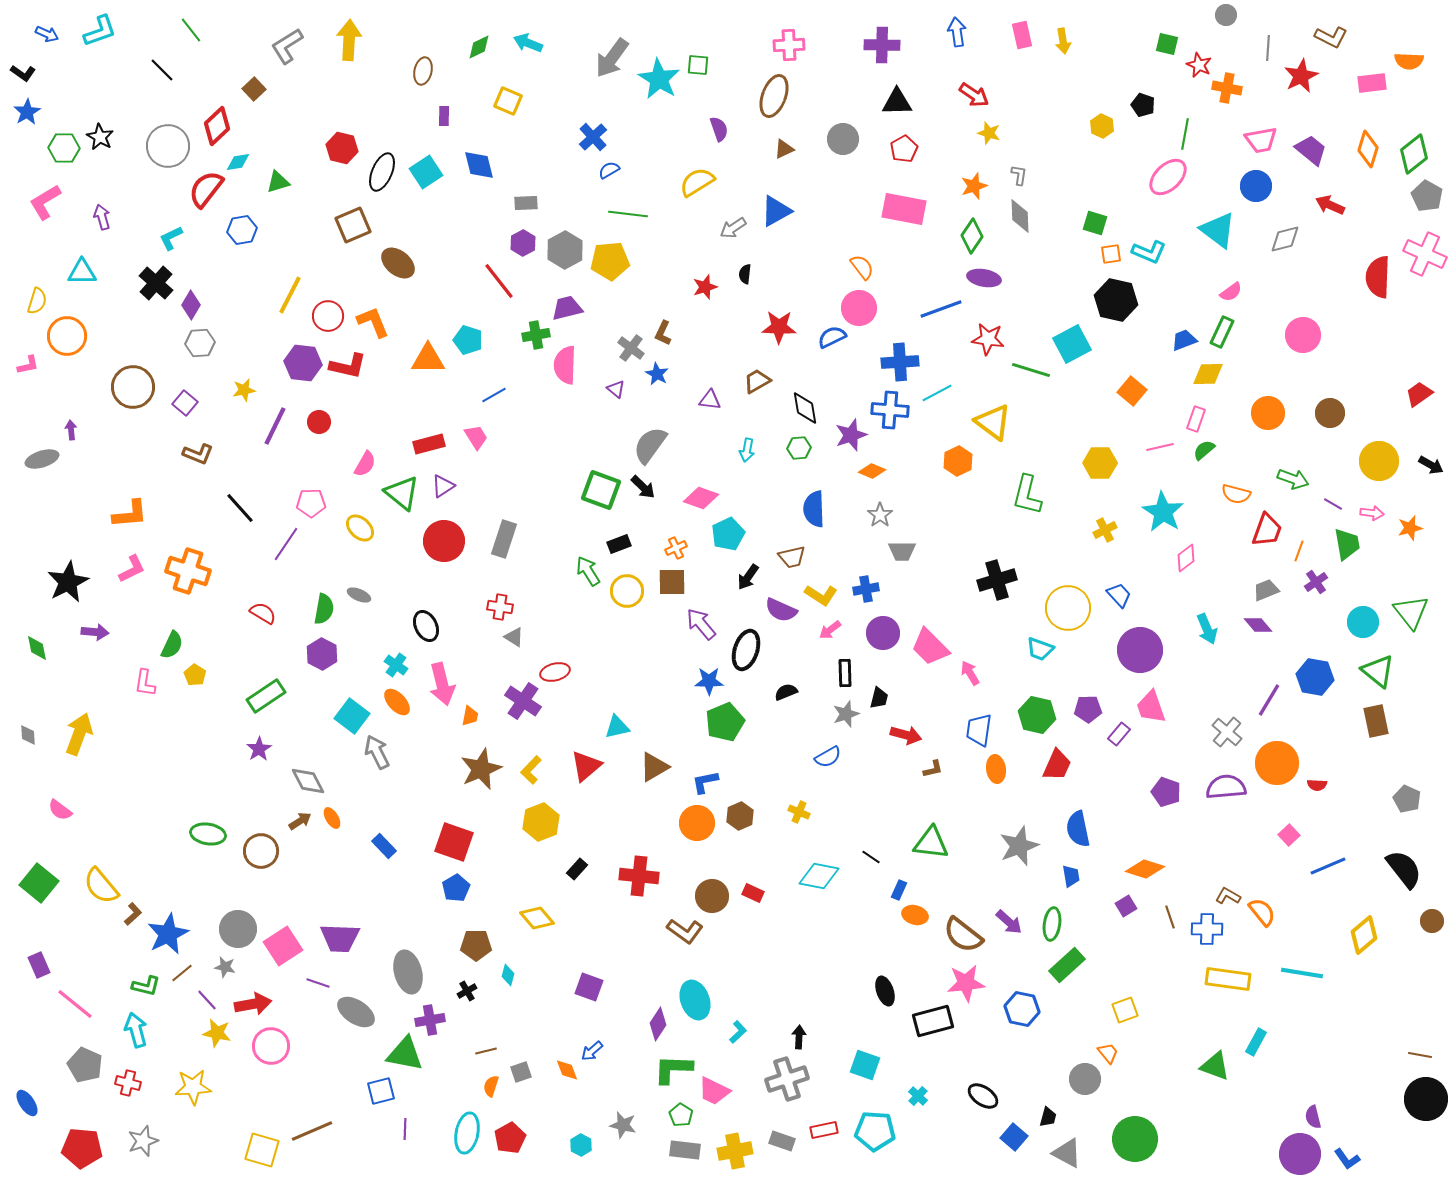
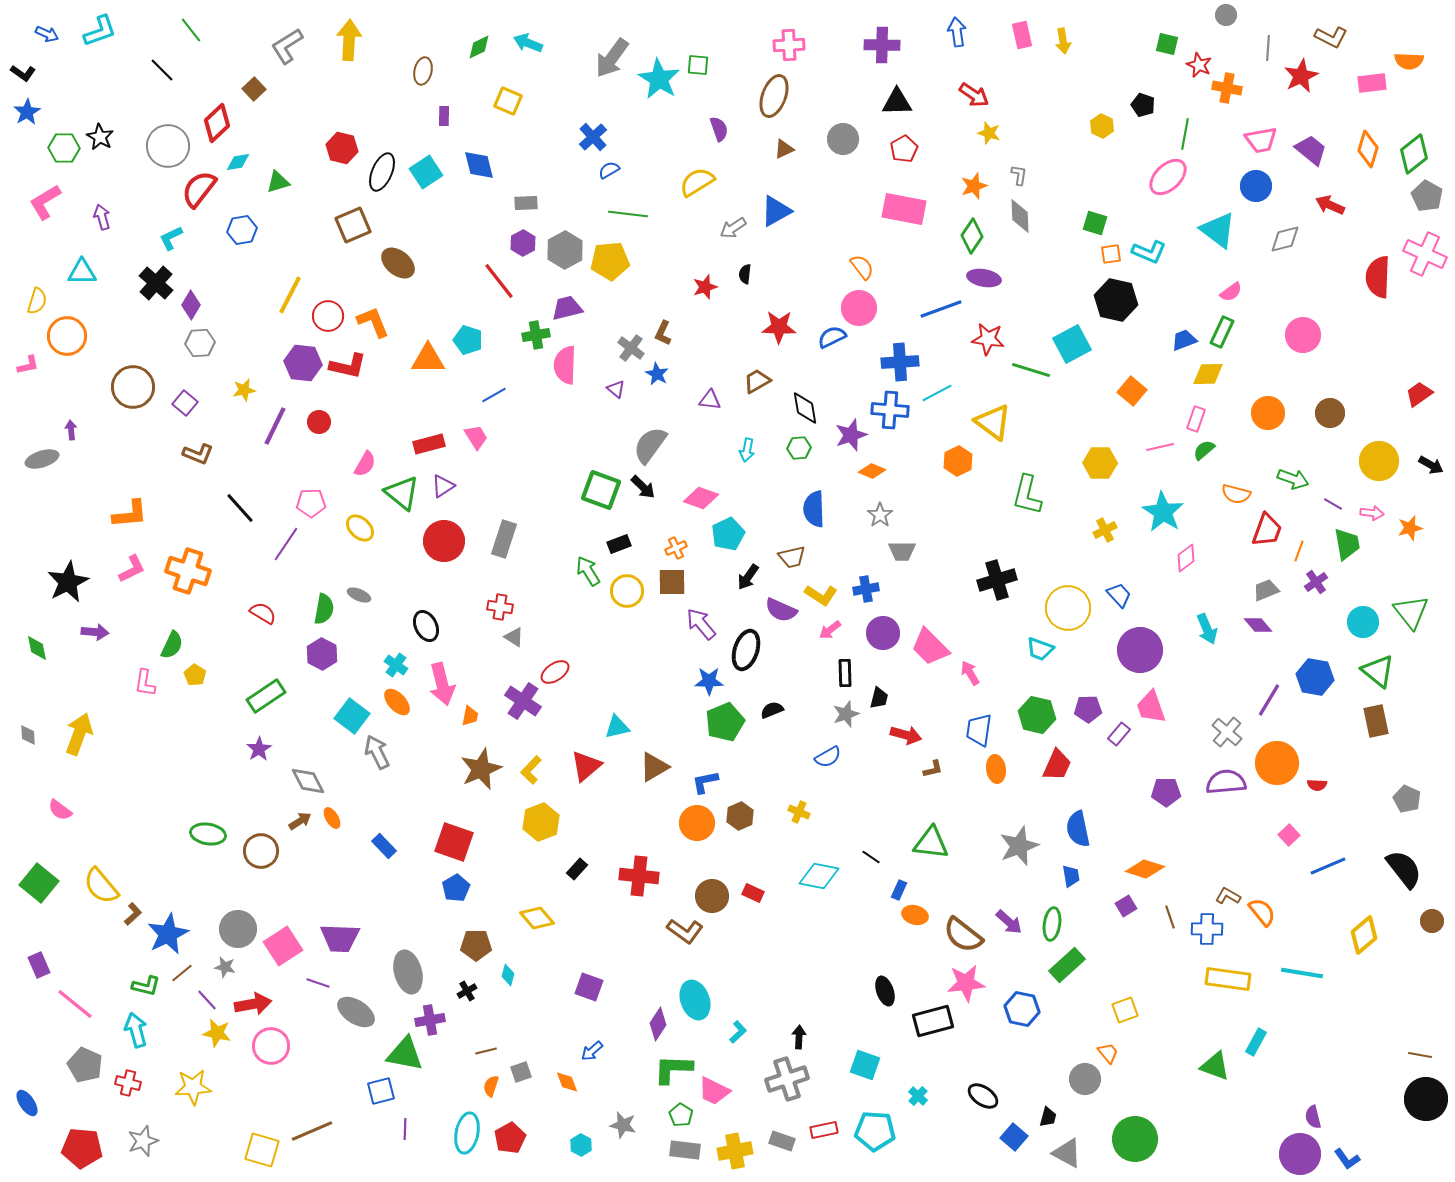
red diamond at (217, 126): moved 3 px up
red semicircle at (206, 189): moved 7 px left
red ellipse at (555, 672): rotated 20 degrees counterclockwise
black semicircle at (786, 692): moved 14 px left, 18 px down
purple semicircle at (1226, 787): moved 5 px up
purple pentagon at (1166, 792): rotated 20 degrees counterclockwise
orange diamond at (567, 1070): moved 12 px down
